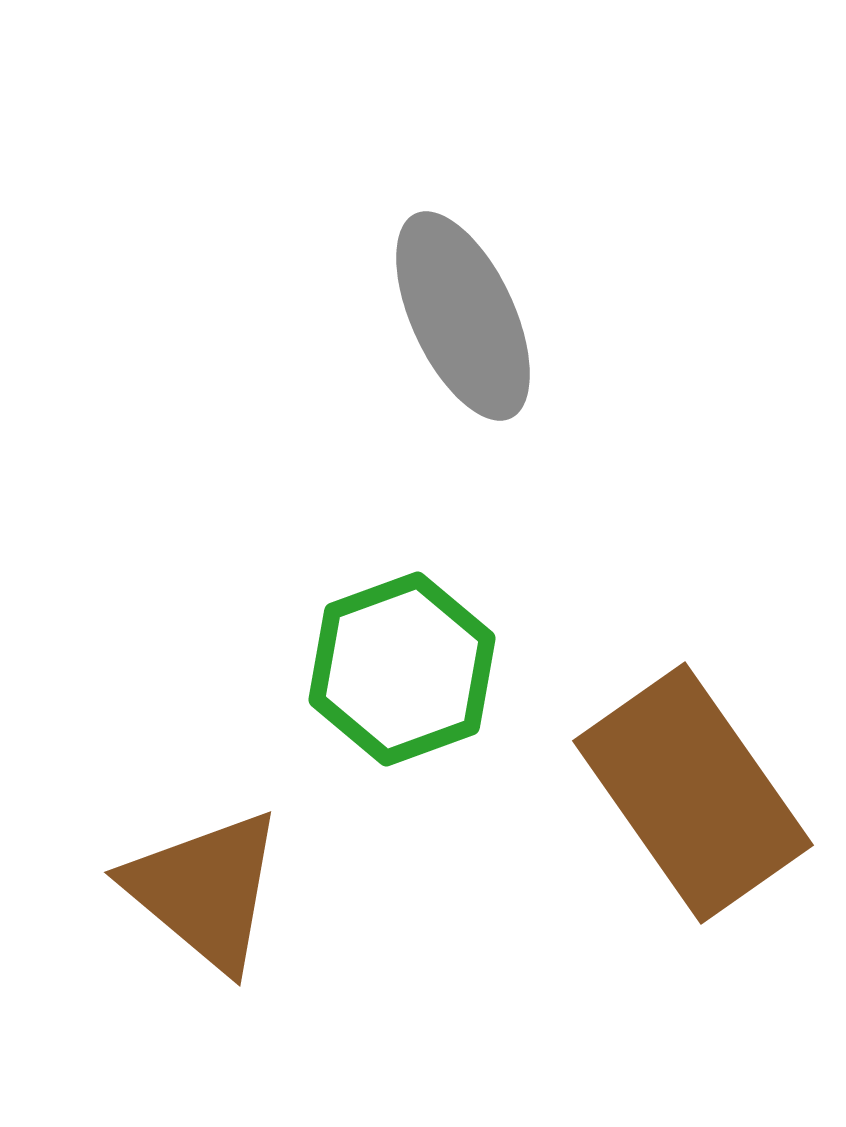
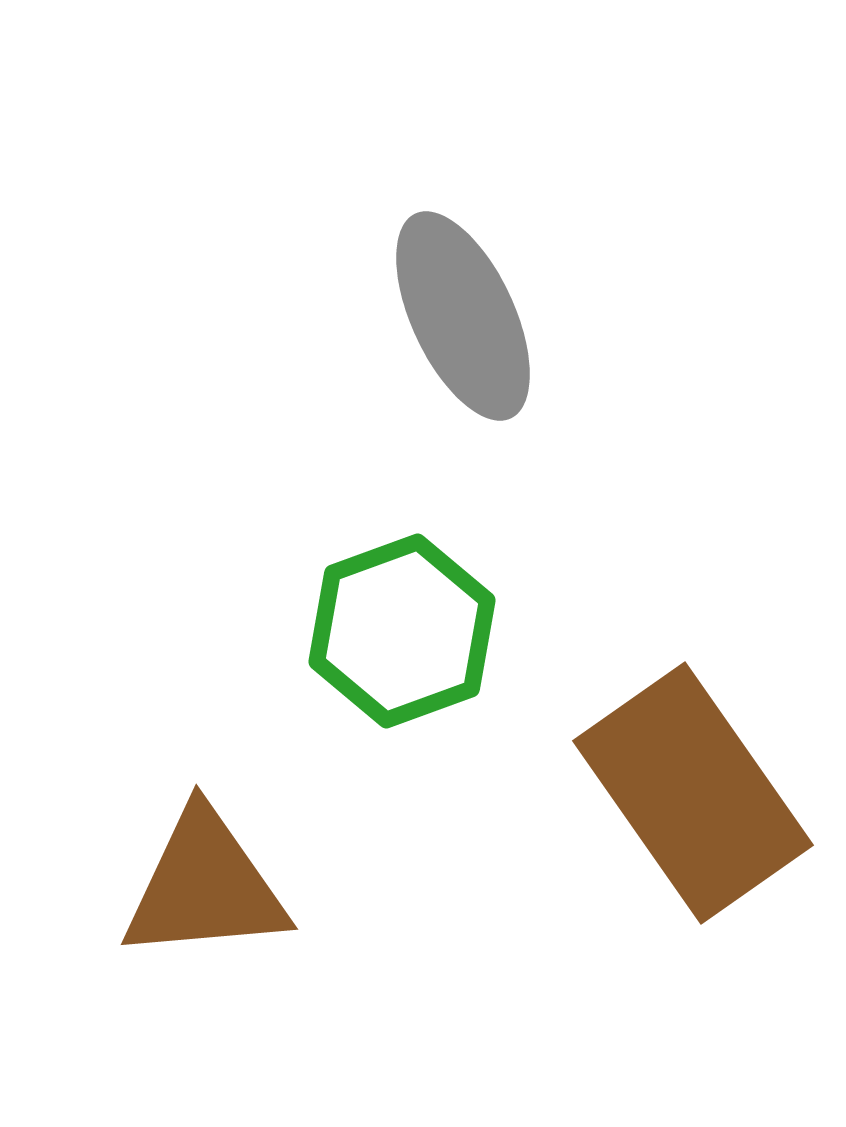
green hexagon: moved 38 px up
brown triangle: moved 4 px up; rotated 45 degrees counterclockwise
